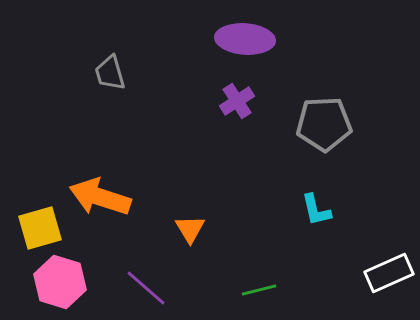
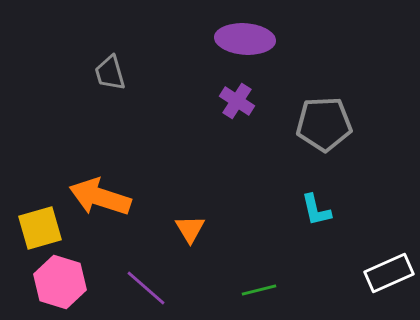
purple cross: rotated 24 degrees counterclockwise
